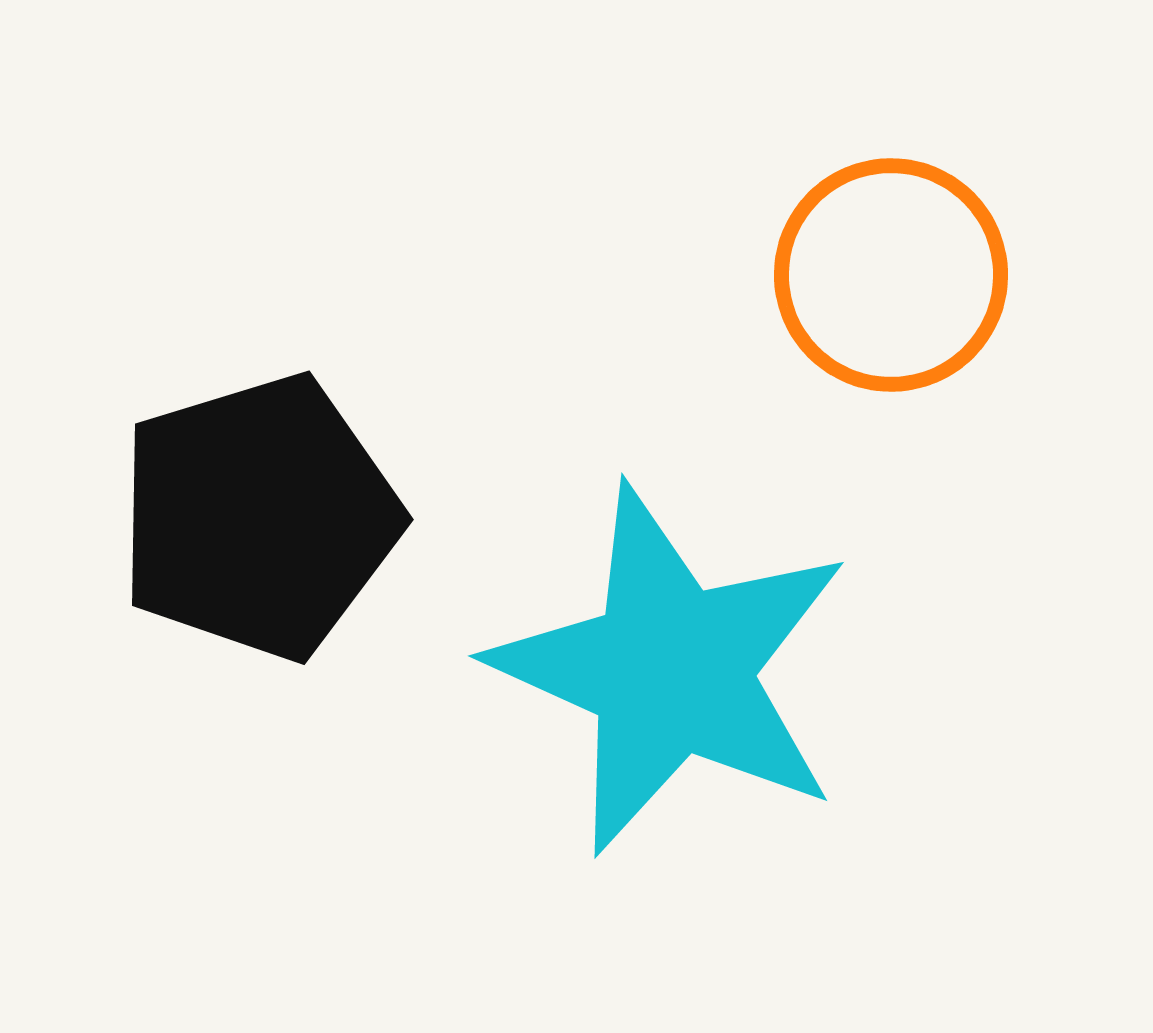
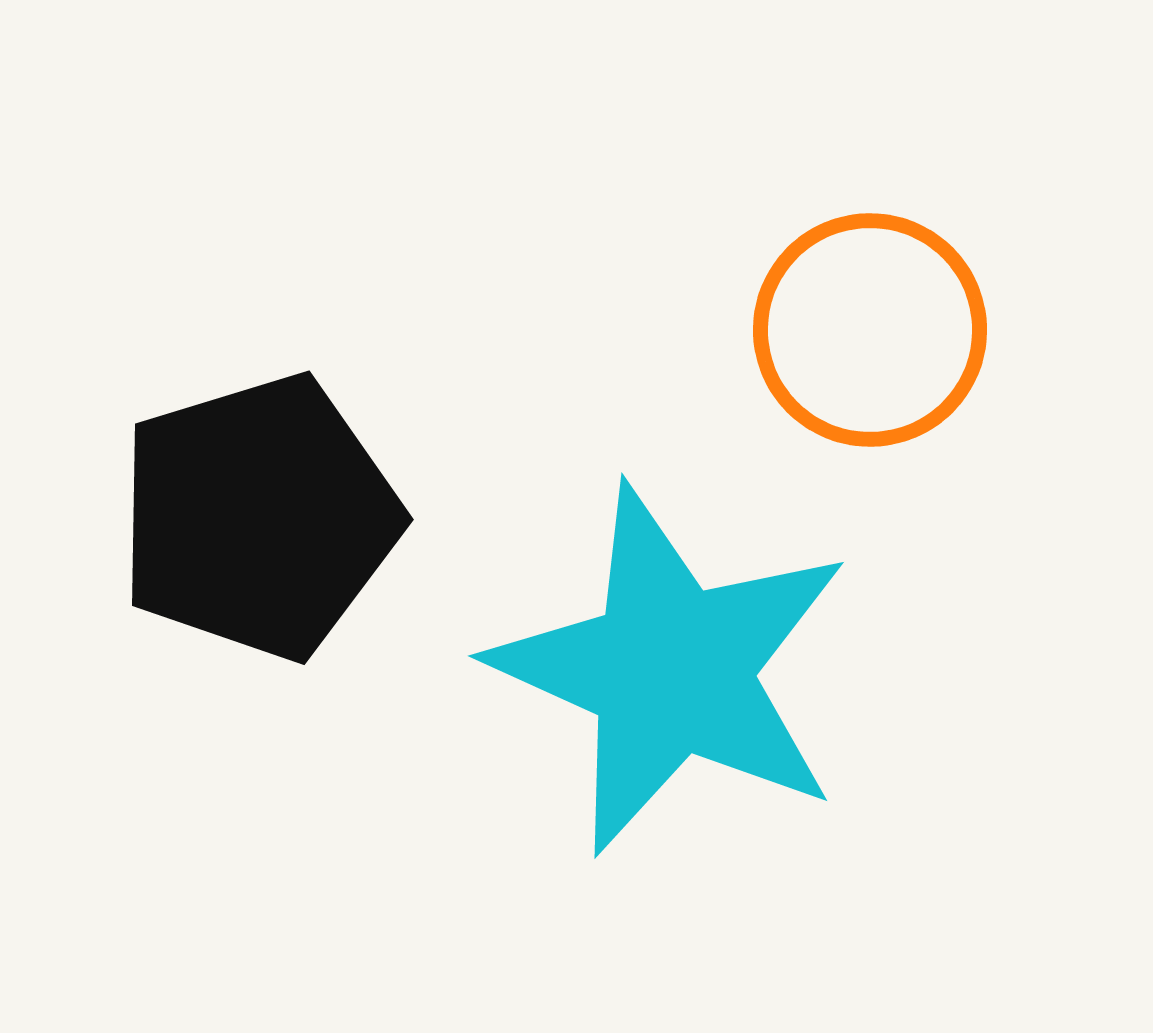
orange circle: moved 21 px left, 55 px down
